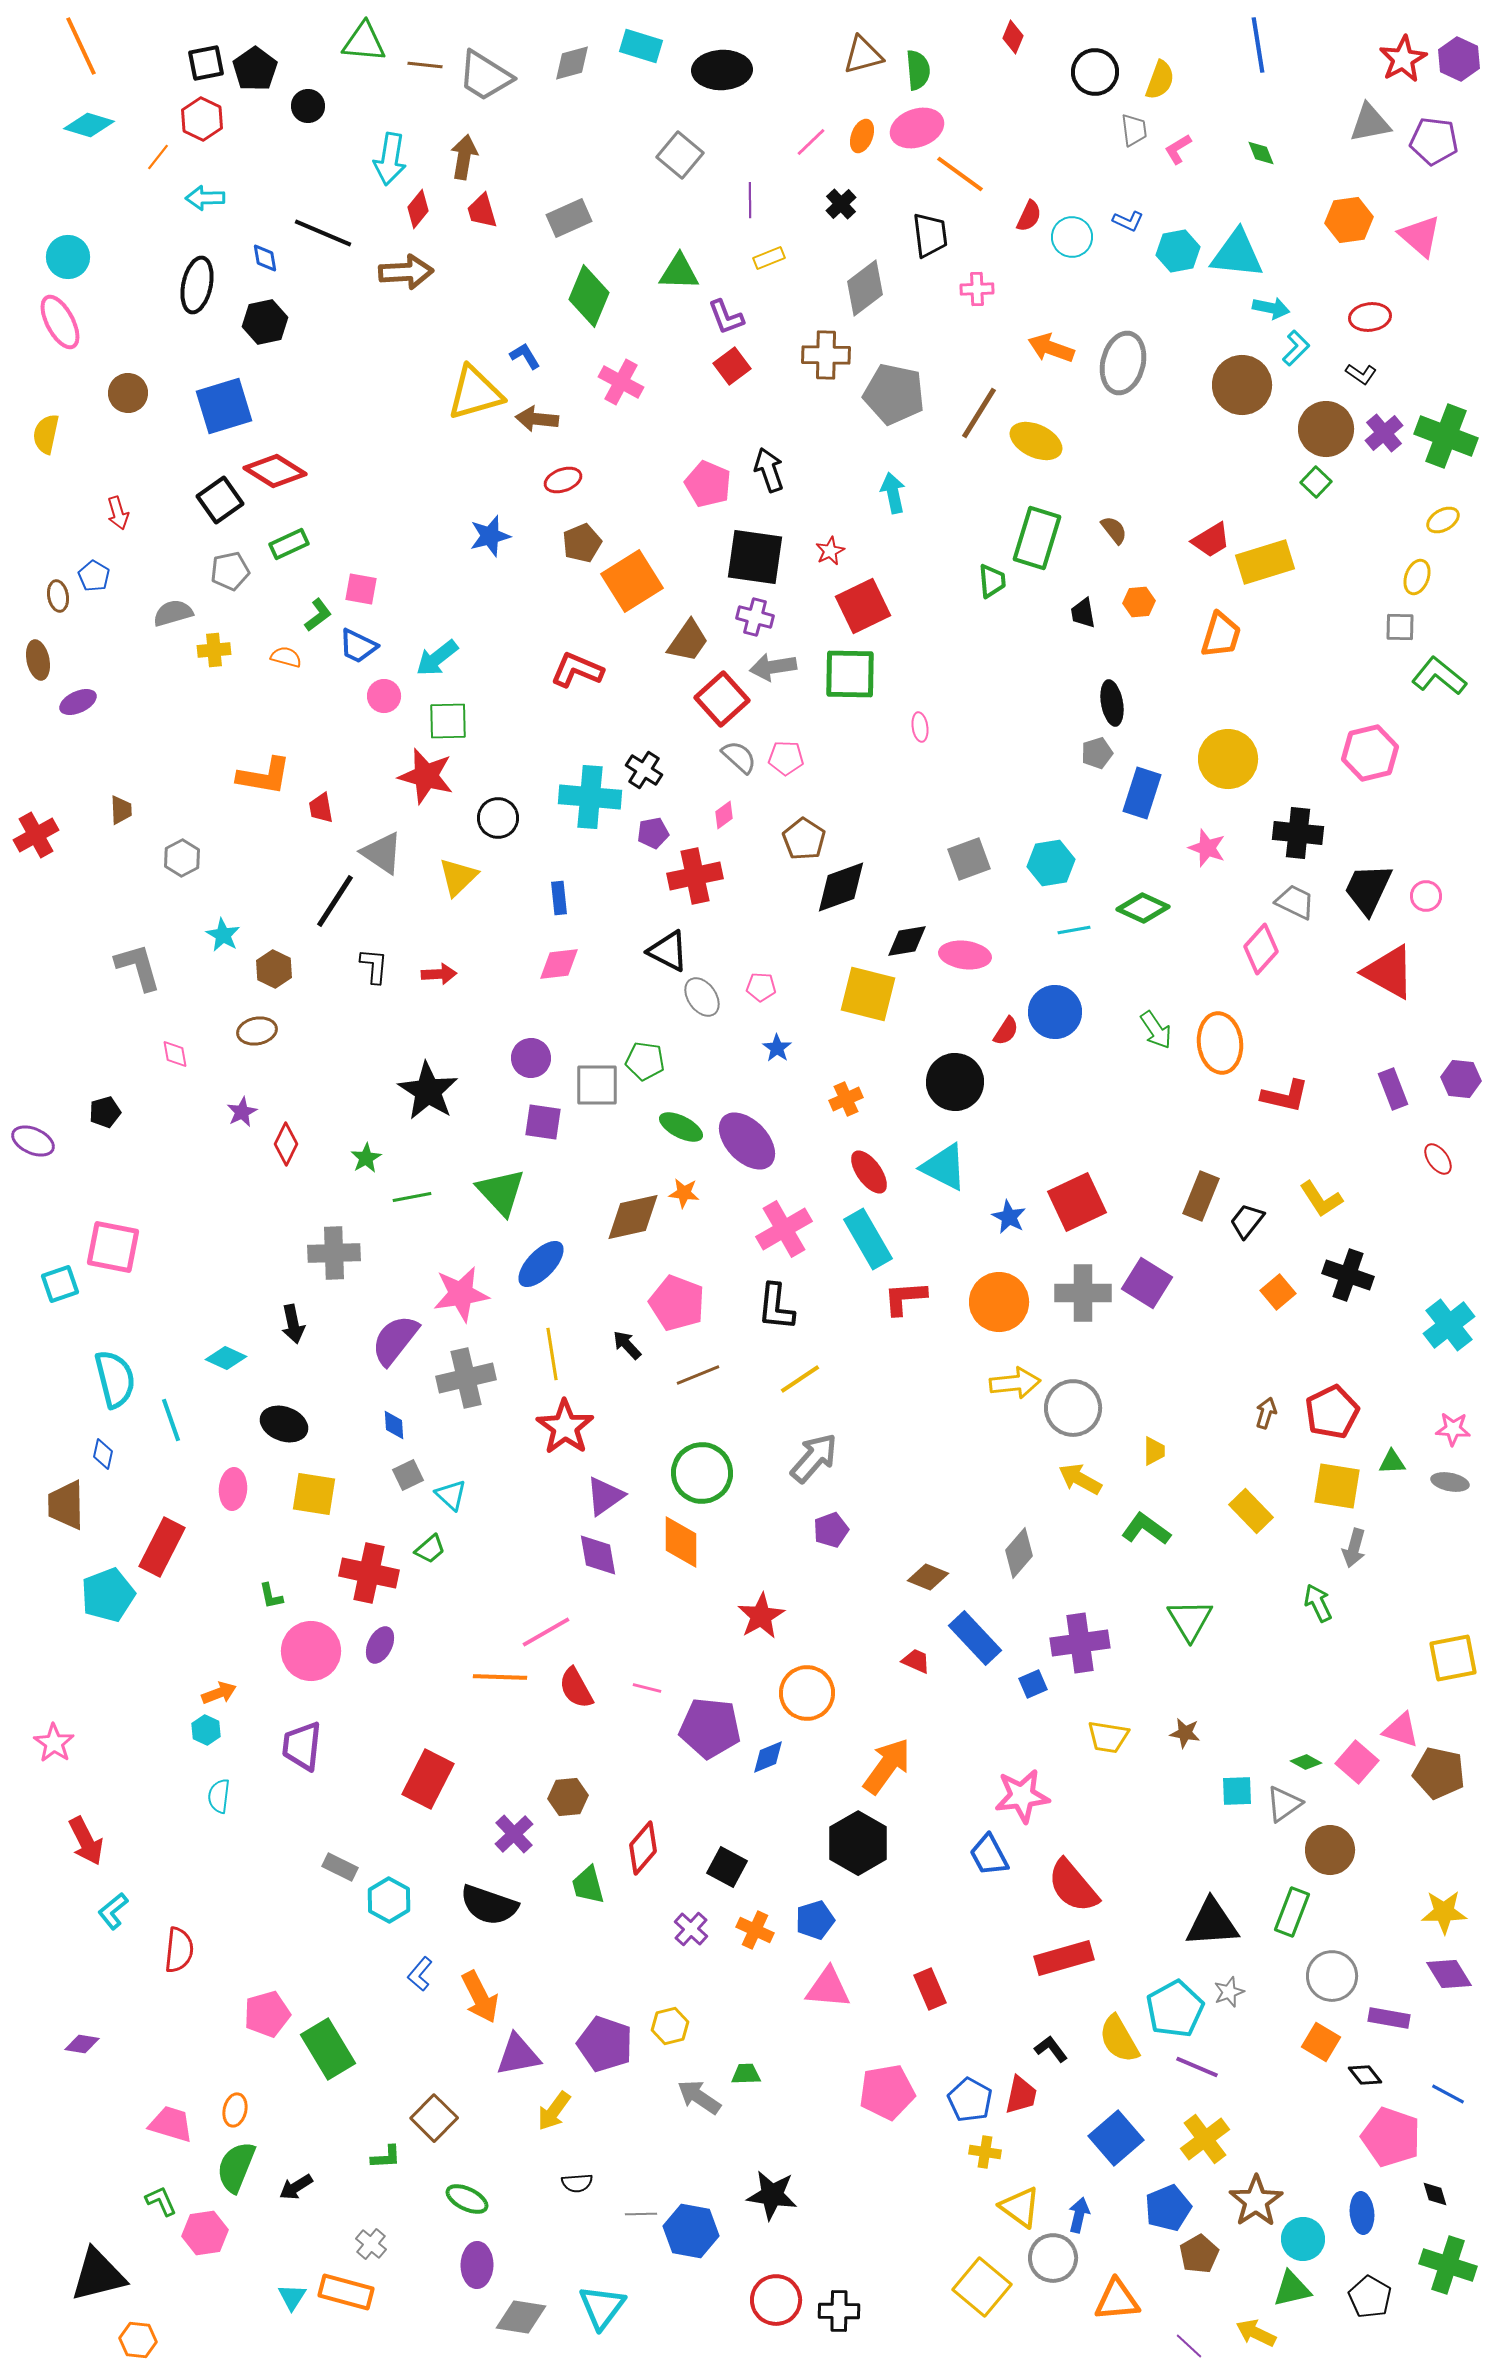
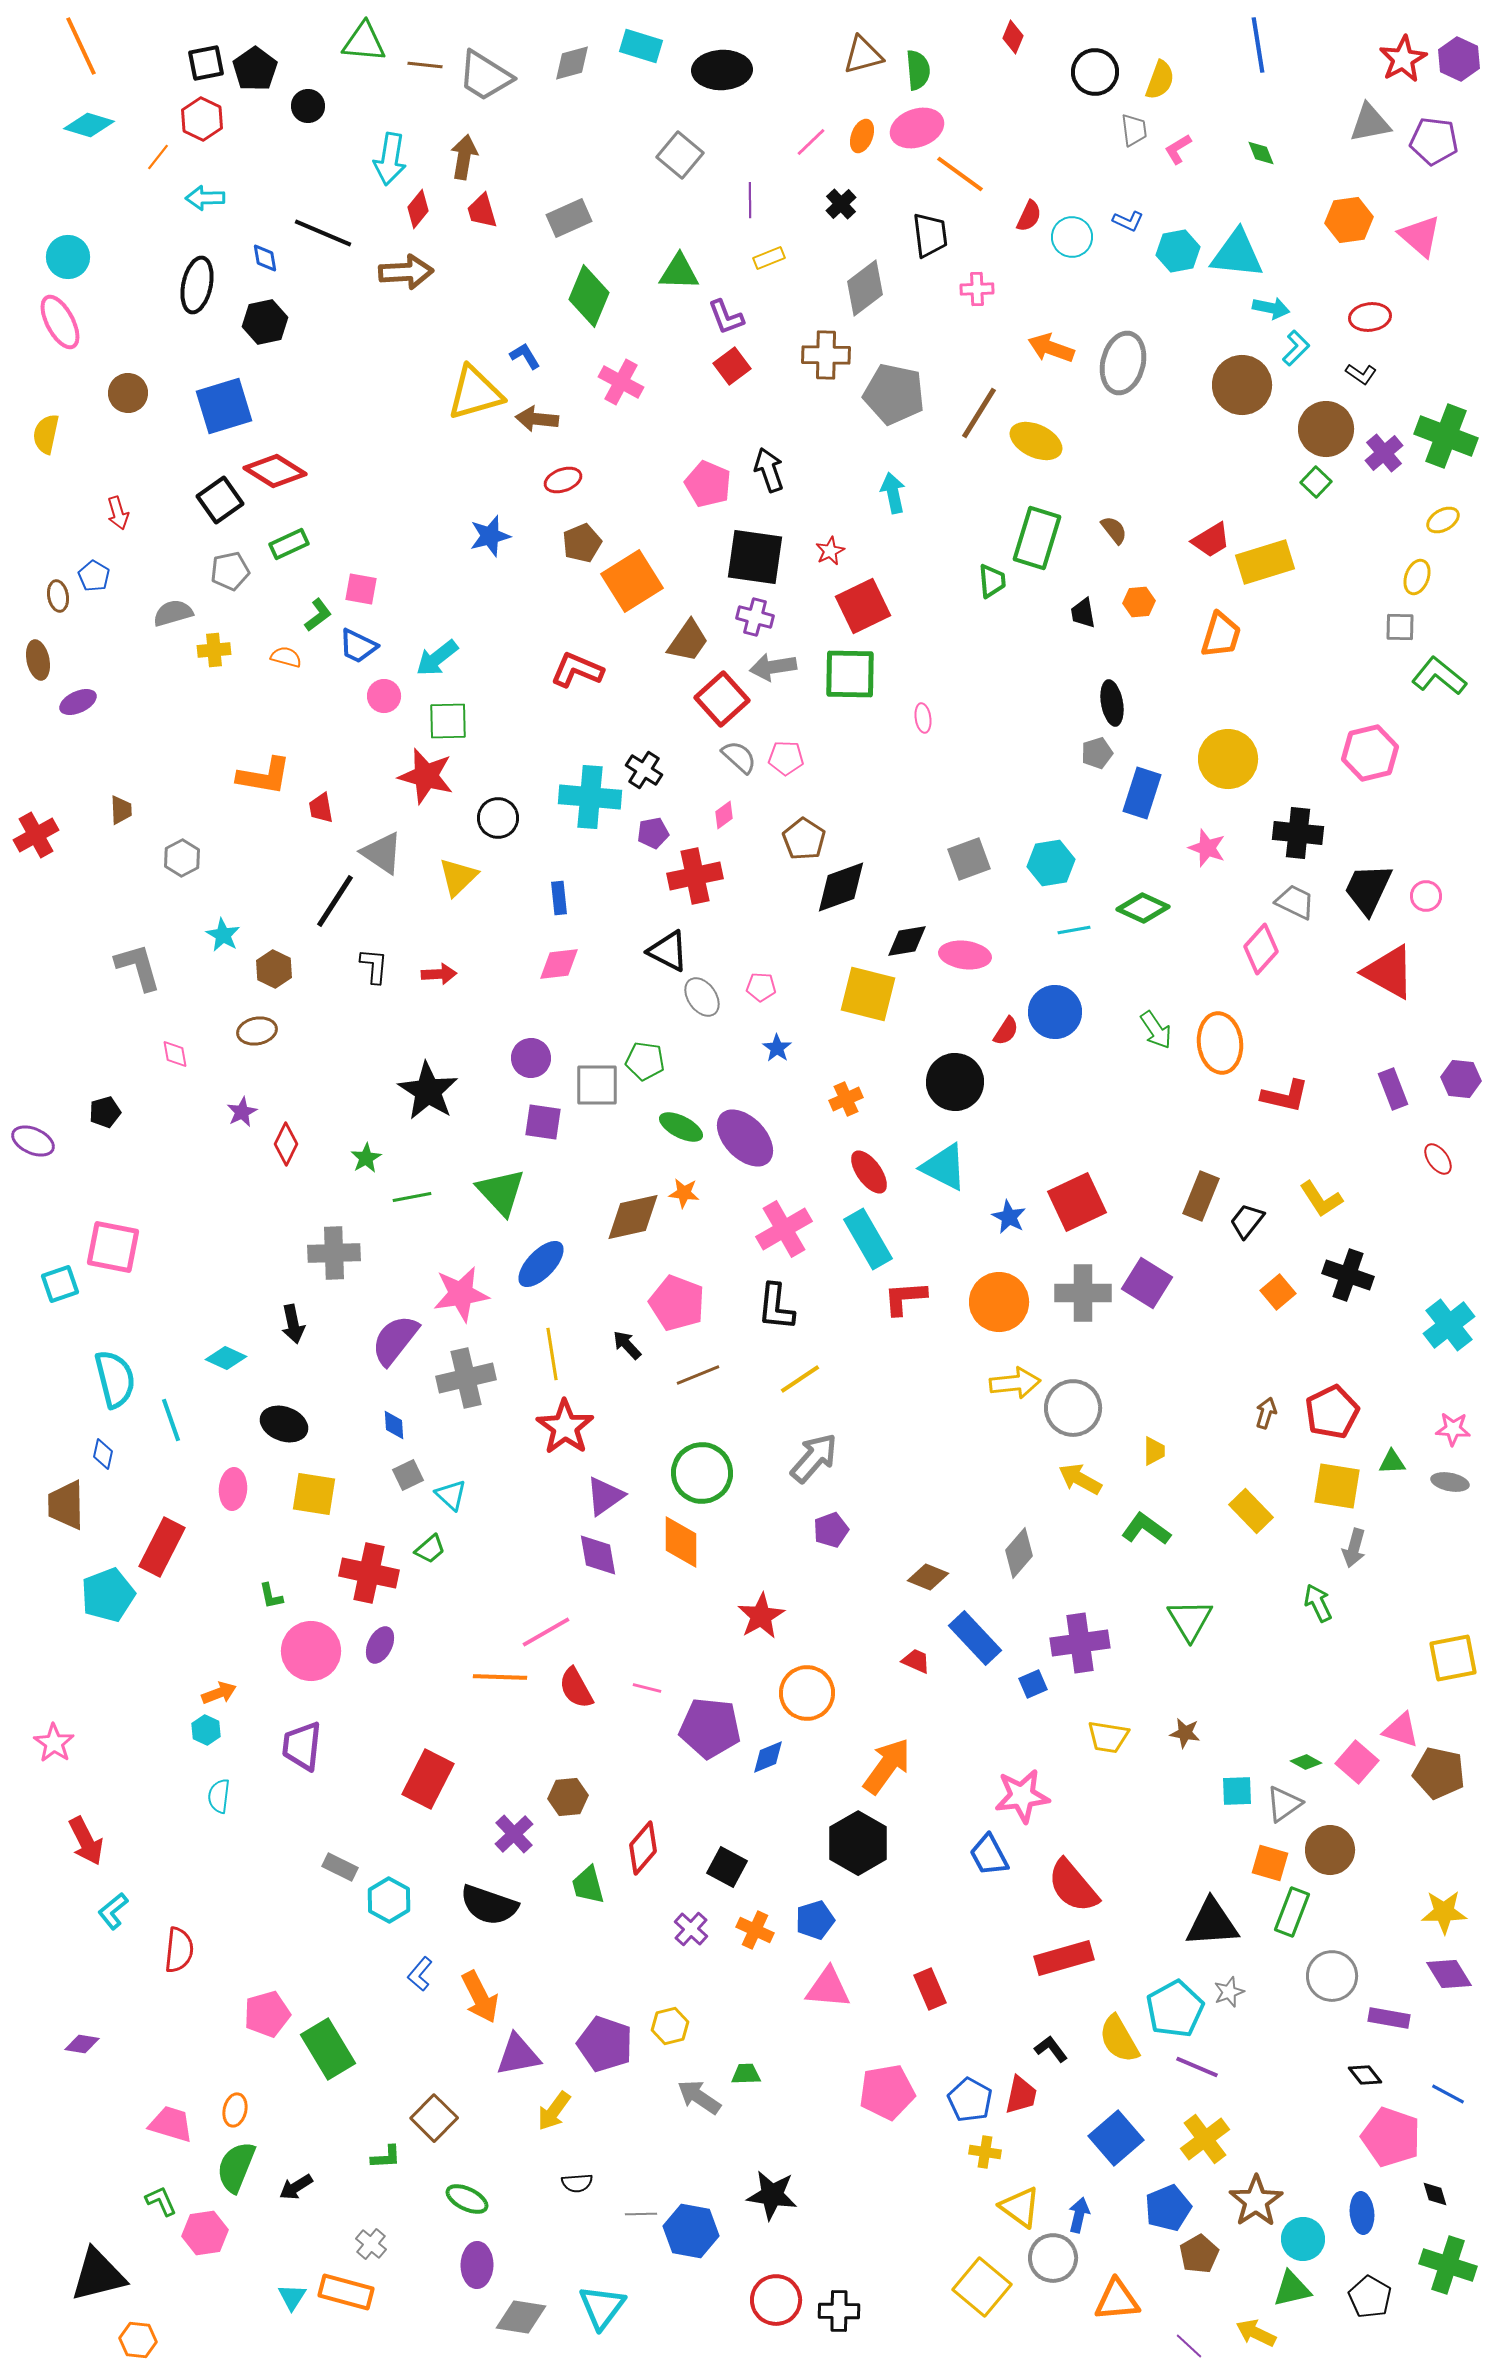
purple cross at (1384, 433): moved 20 px down
pink ellipse at (920, 727): moved 3 px right, 9 px up
purple ellipse at (747, 1141): moved 2 px left, 3 px up
orange square at (1321, 2042): moved 51 px left, 179 px up; rotated 15 degrees counterclockwise
